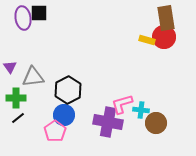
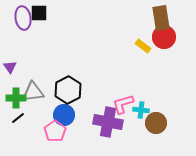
brown rectangle: moved 5 px left
yellow rectangle: moved 4 px left, 6 px down; rotated 21 degrees clockwise
gray triangle: moved 15 px down
pink L-shape: moved 1 px right
